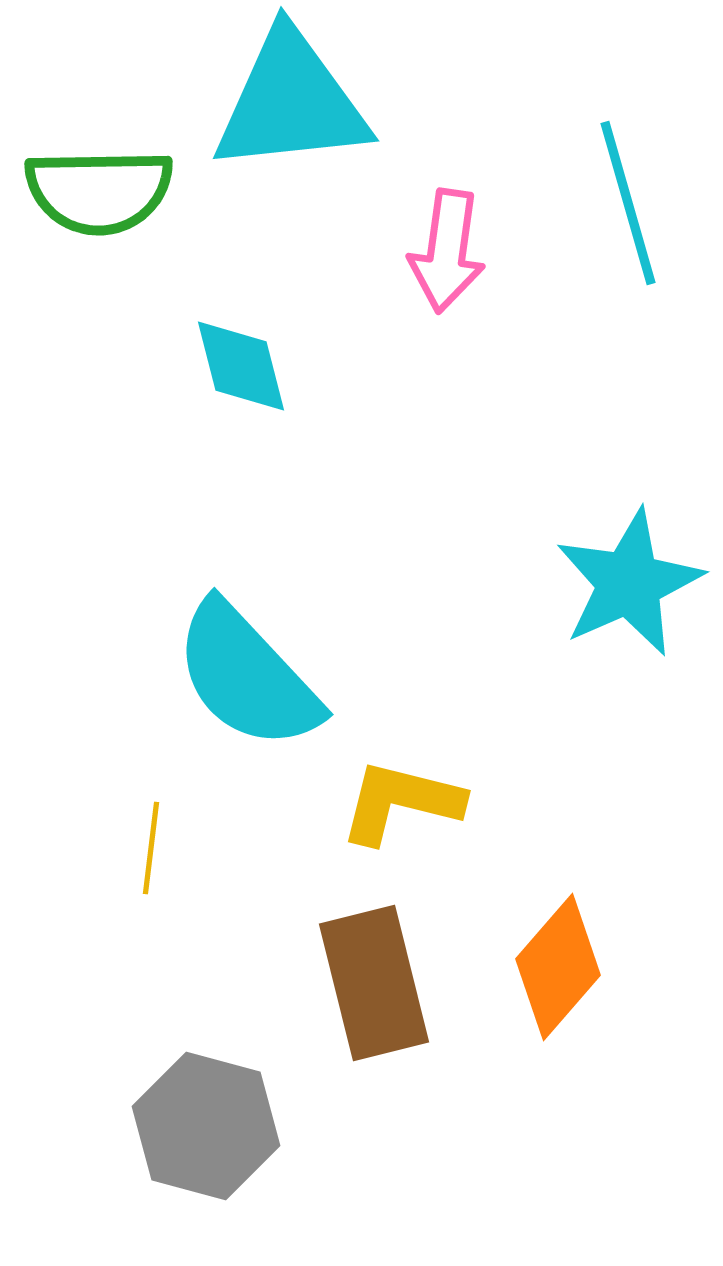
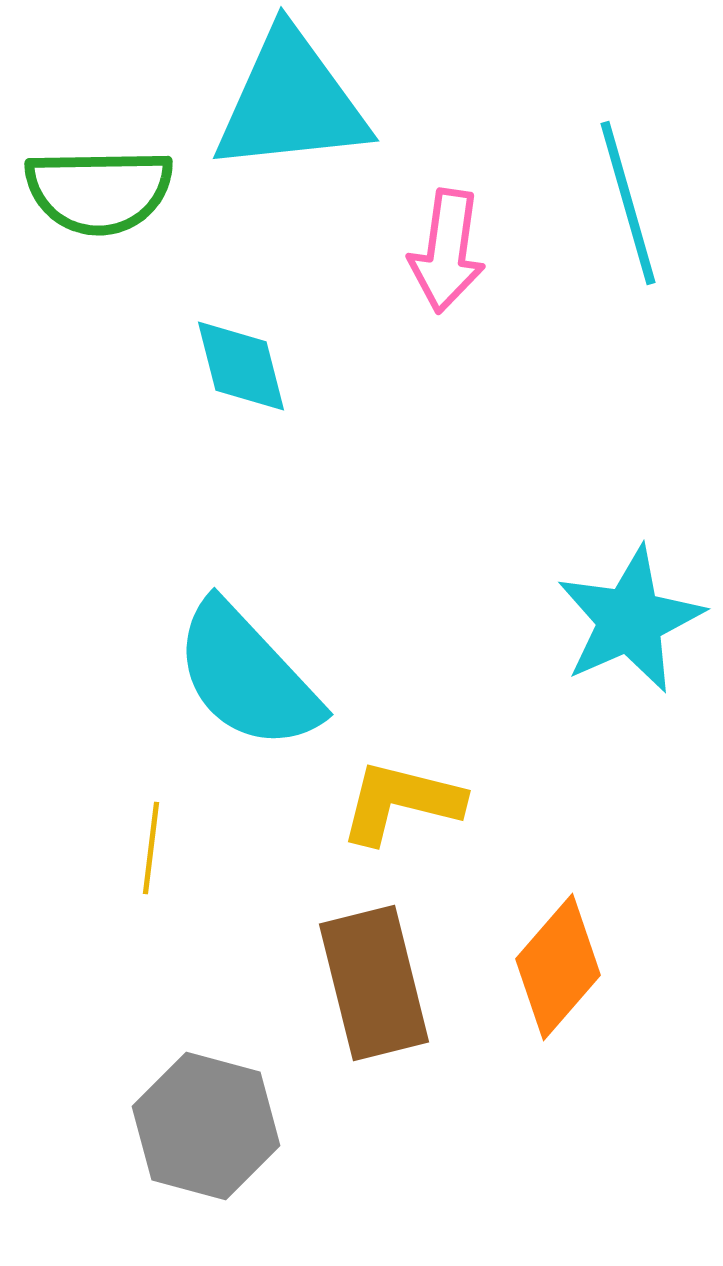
cyan star: moved 1 px right, 37 px down
